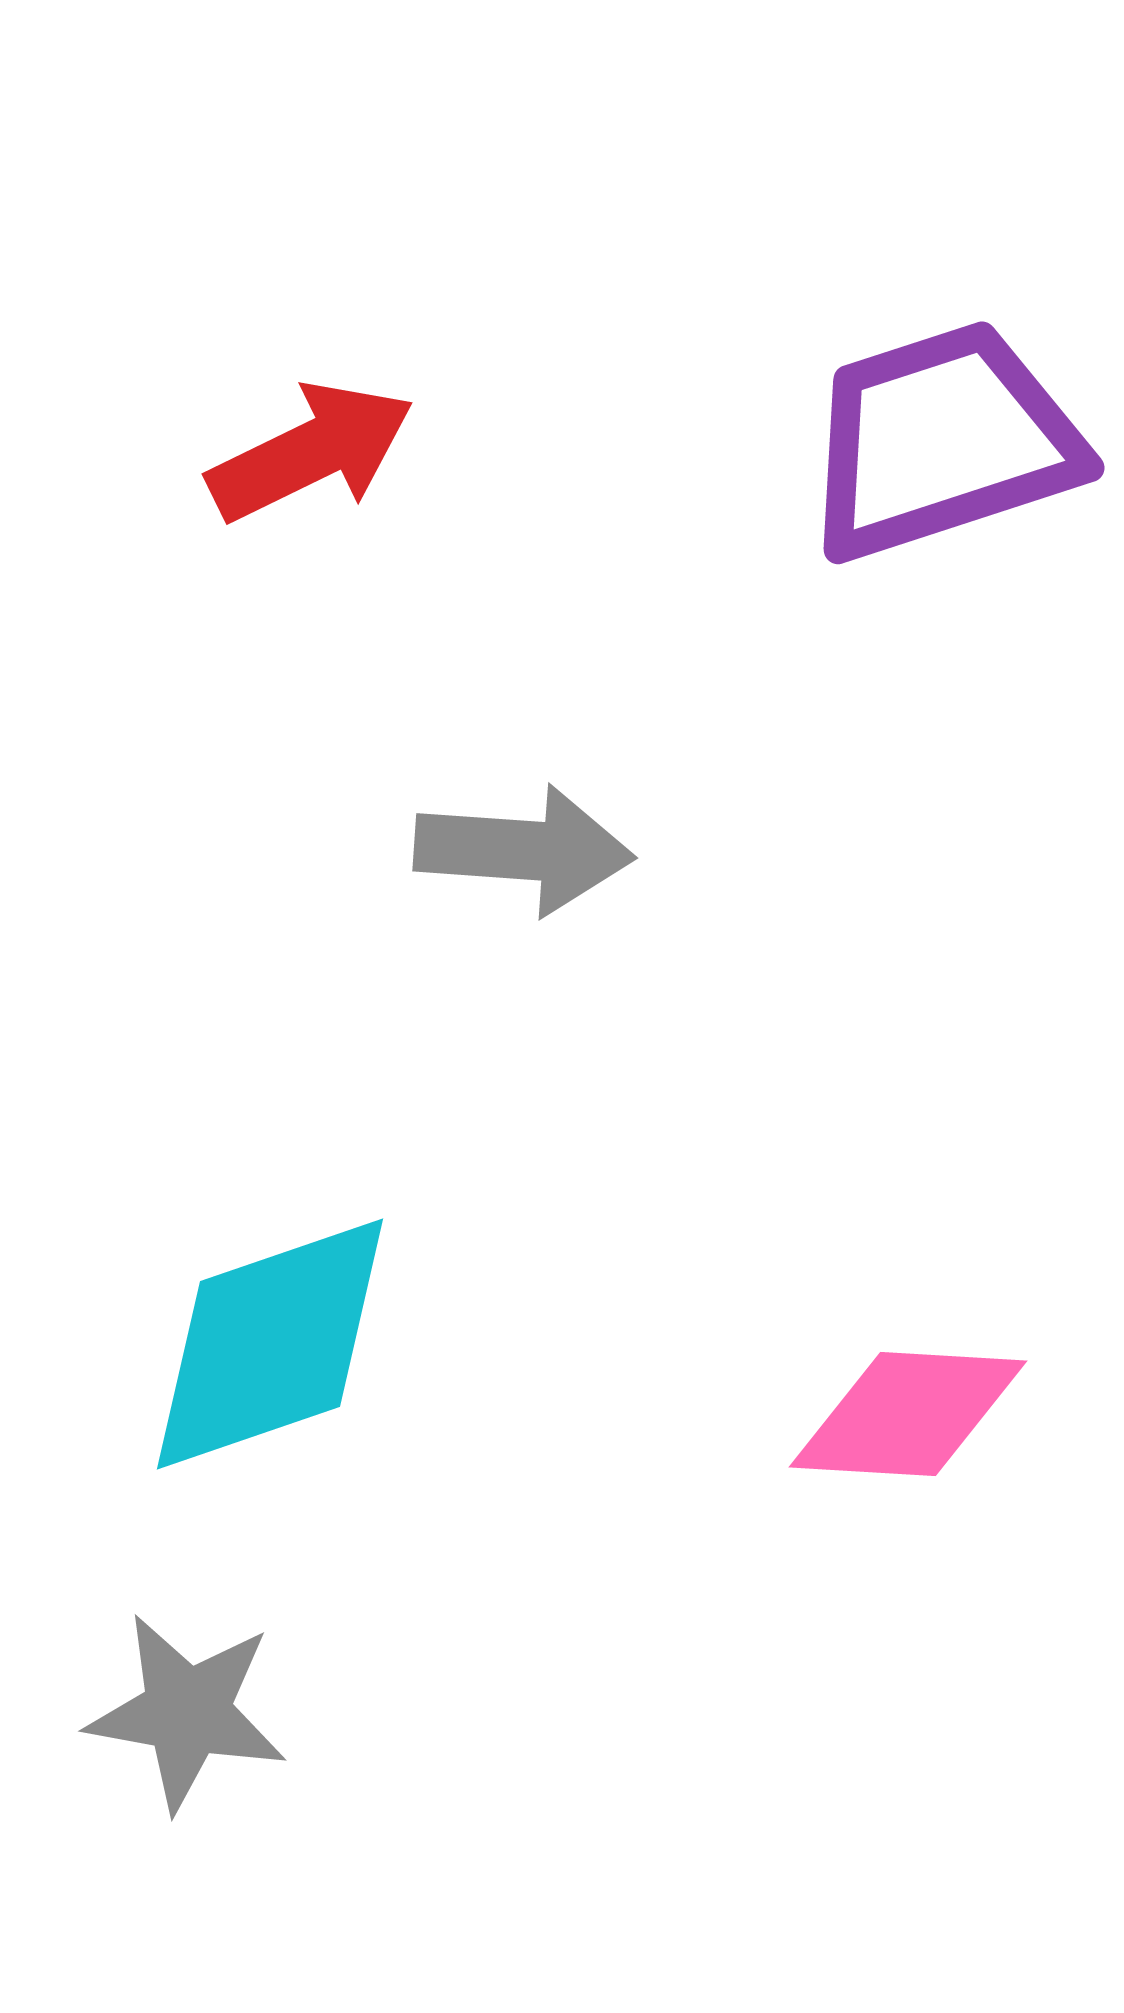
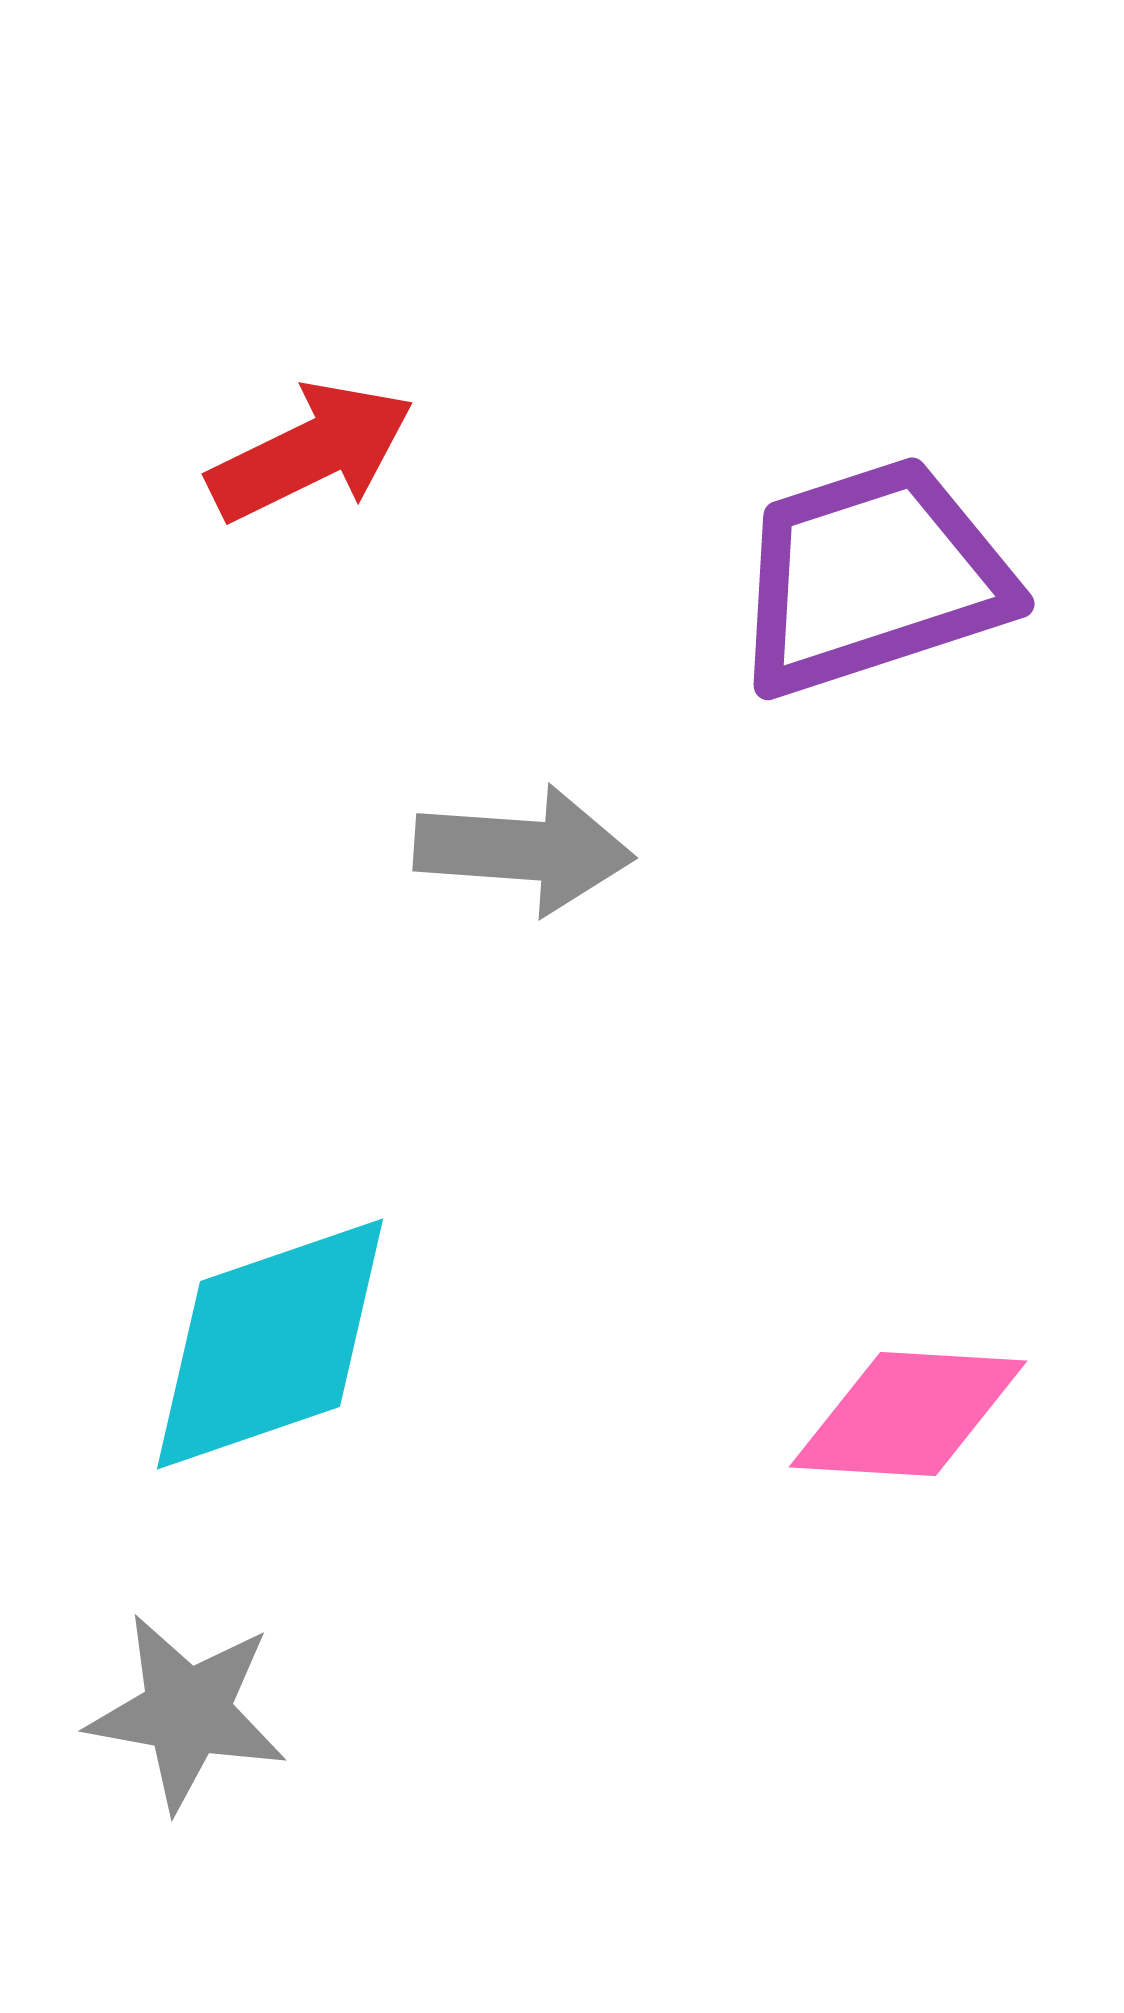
purple trapezoid: moved 70 px left, 136 px down
